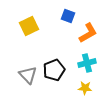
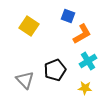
yellow square: rotated 30 degrees counterclockwise
orange L-shape: moved 6 px left, 1 px down
cyan cross: moved 1 px right, 2 px up; rotated 18 degrees counterclockwise
black pentagon: moved 1 px right
gray triangle: moved 3 px left, 5 px down
